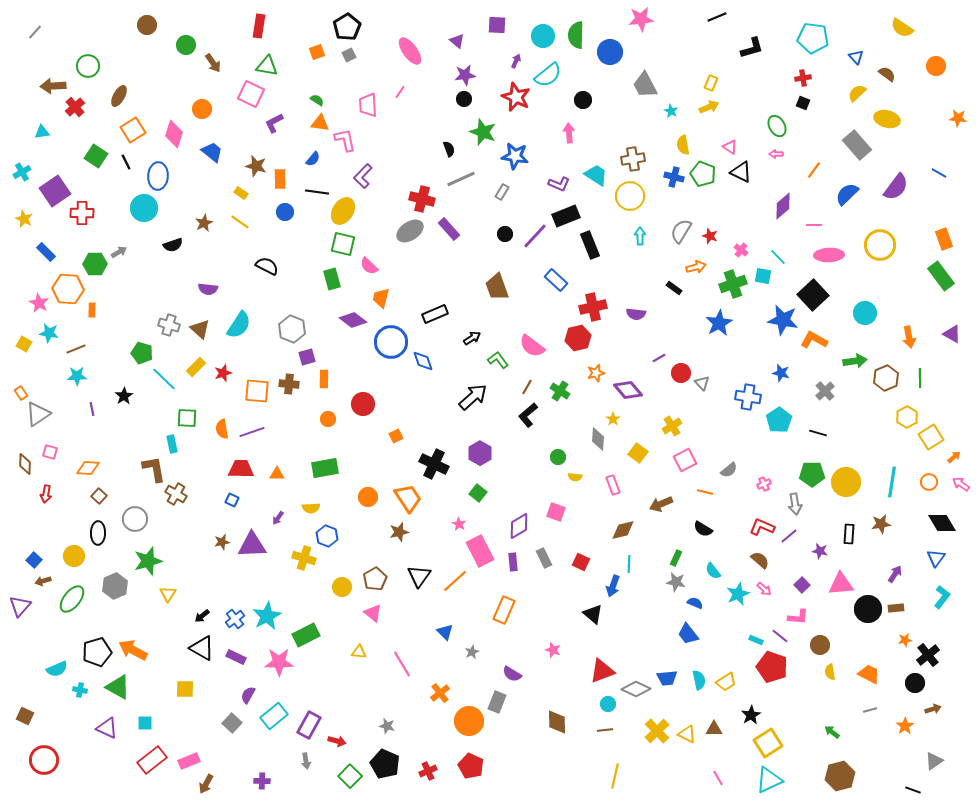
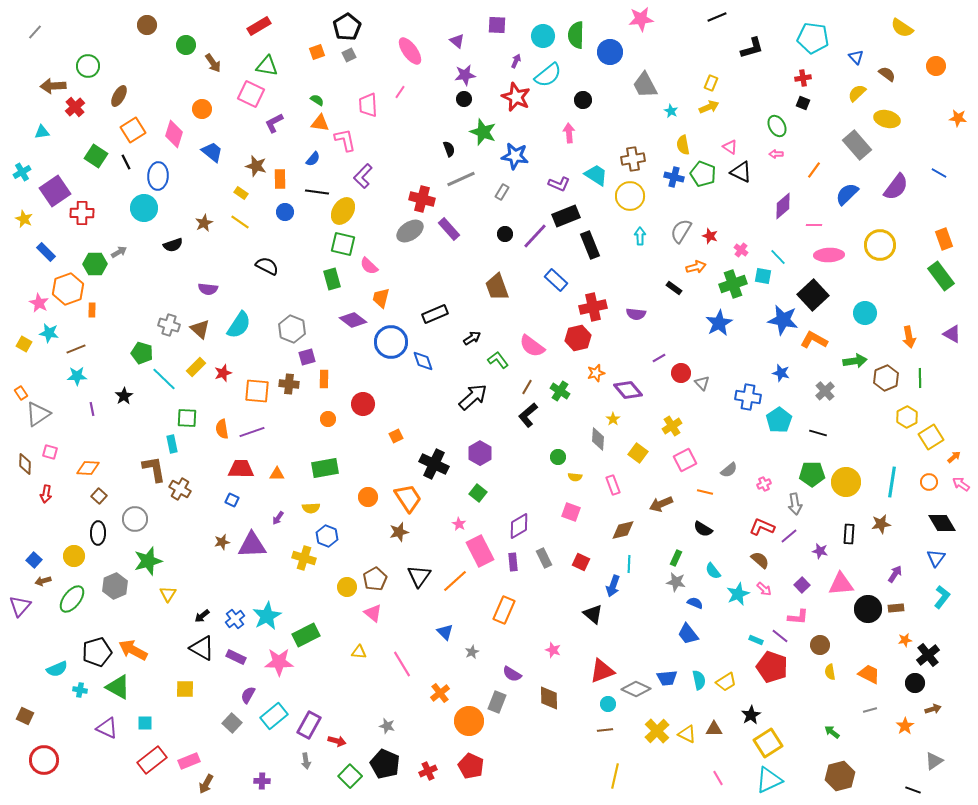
red rectangle at (259, 26): rotated 50 degrees clockwise
orange hexagon at (68, 289): rotated 24 degrees counterclockwise
brown cross at (176, 494): moved 4 px right, 5 px up
pink square at (556, 512): moved 15 px right
yellow circle at (342, 587): moved 5 px right
brown diamond at (557, 722): moved 8 px left, 24 px up
